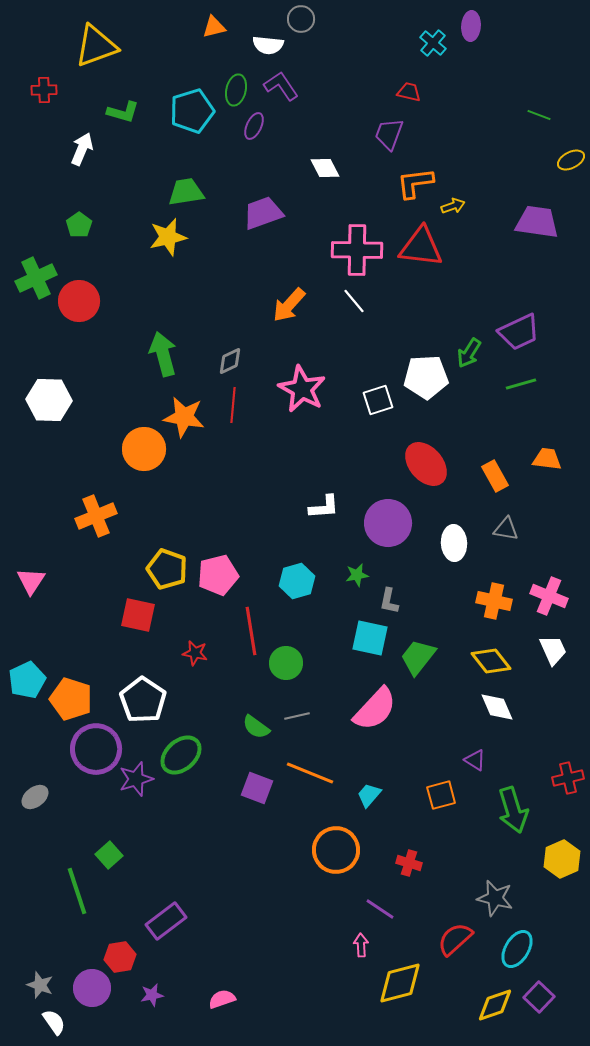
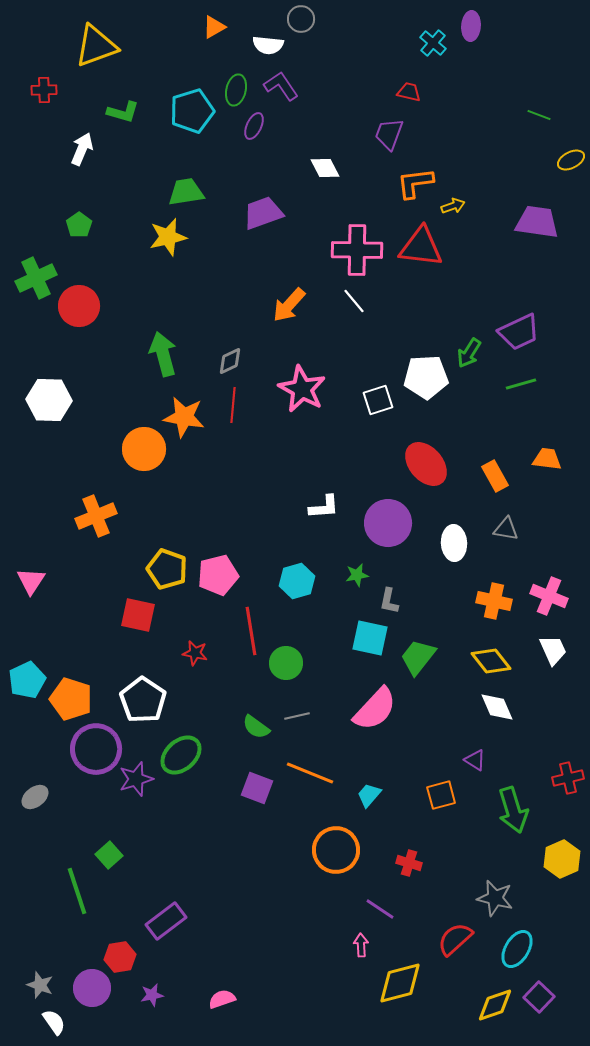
orange triangle at (214, 27): rotated 15 degrees counterclockwise
red circle at (79, 301): moved 5 px down
